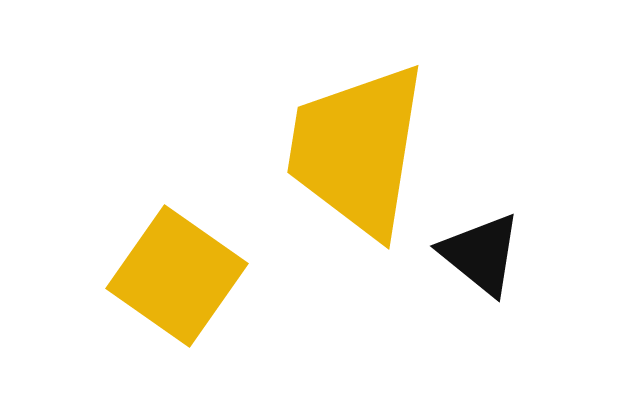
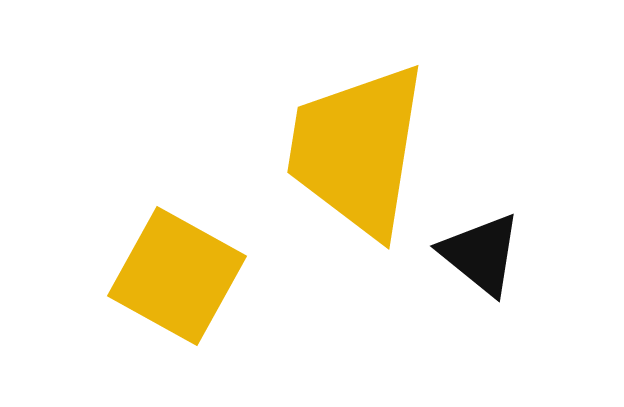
yellow square: rotated 6 degrees counterclockwise
